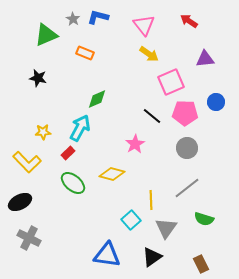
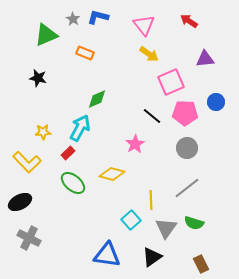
green semicircle: moved 10 px left, 4 px down
